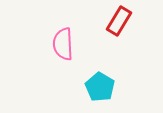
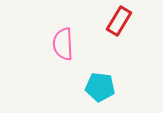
cyan pentagon: rotated 24 degrees counterclockwise
